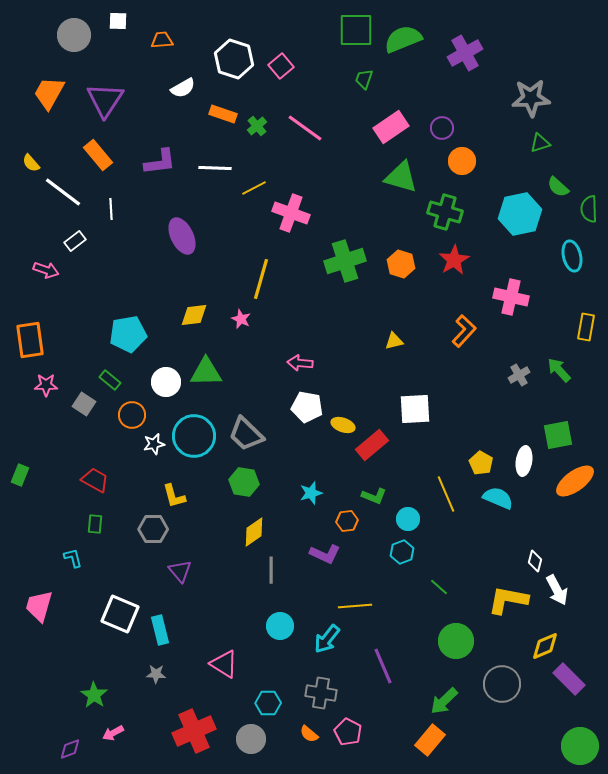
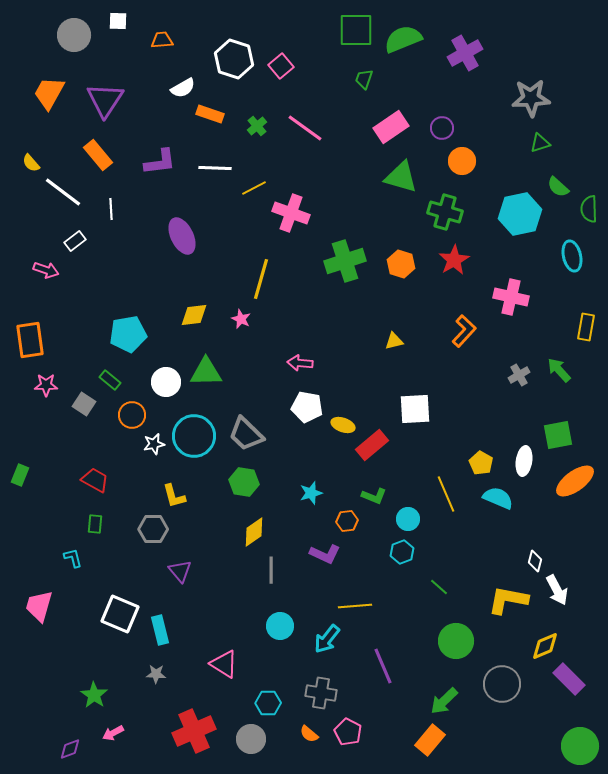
orange rectangle at (223, 114): moved 13 px left
